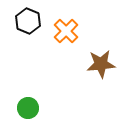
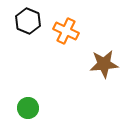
orange cross: rotated 20 degrees counterclockwise
brown star: moved 3 px right
